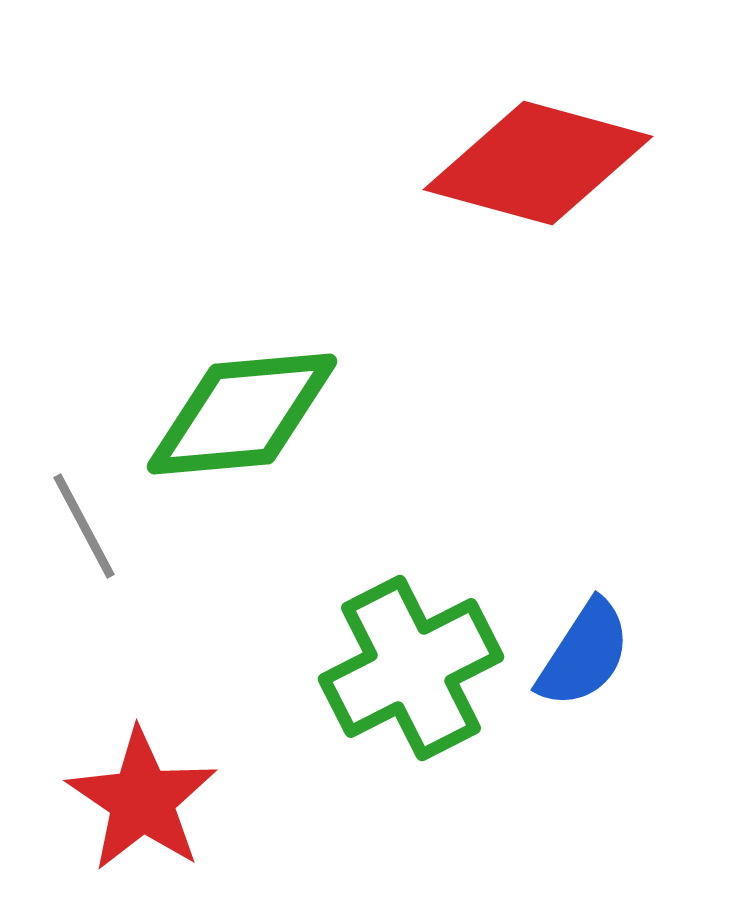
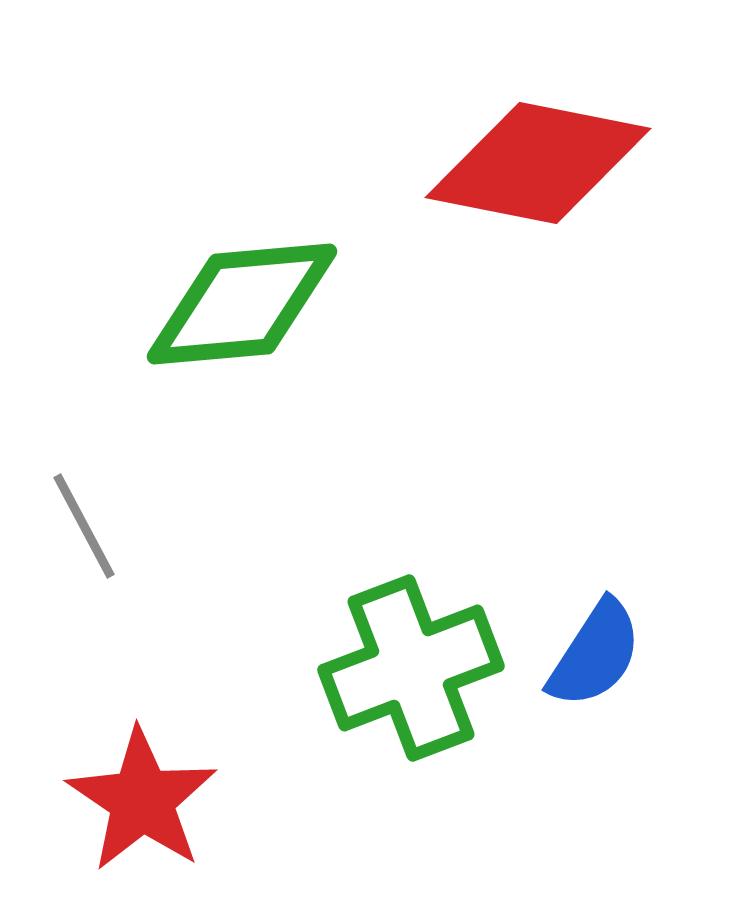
red diamond: rotated 4 degrees counterclockwise
green diamond: moved 110 px up
blue semicircle: moved 11 px right
green cross: rotated 6 degrees clockwise
